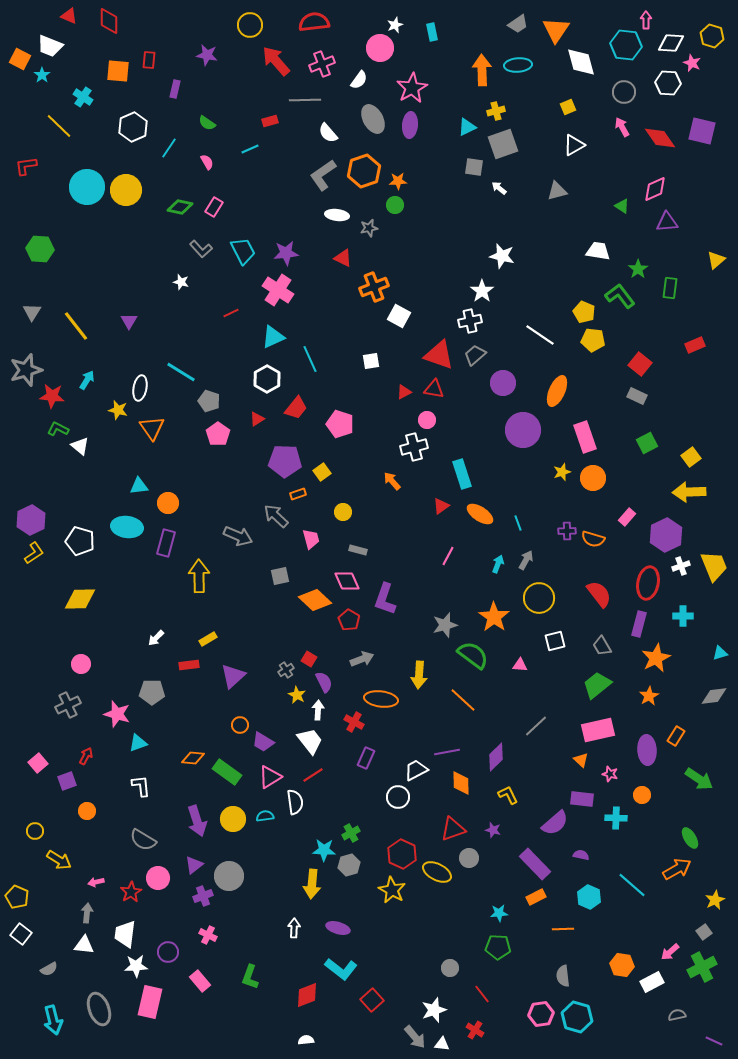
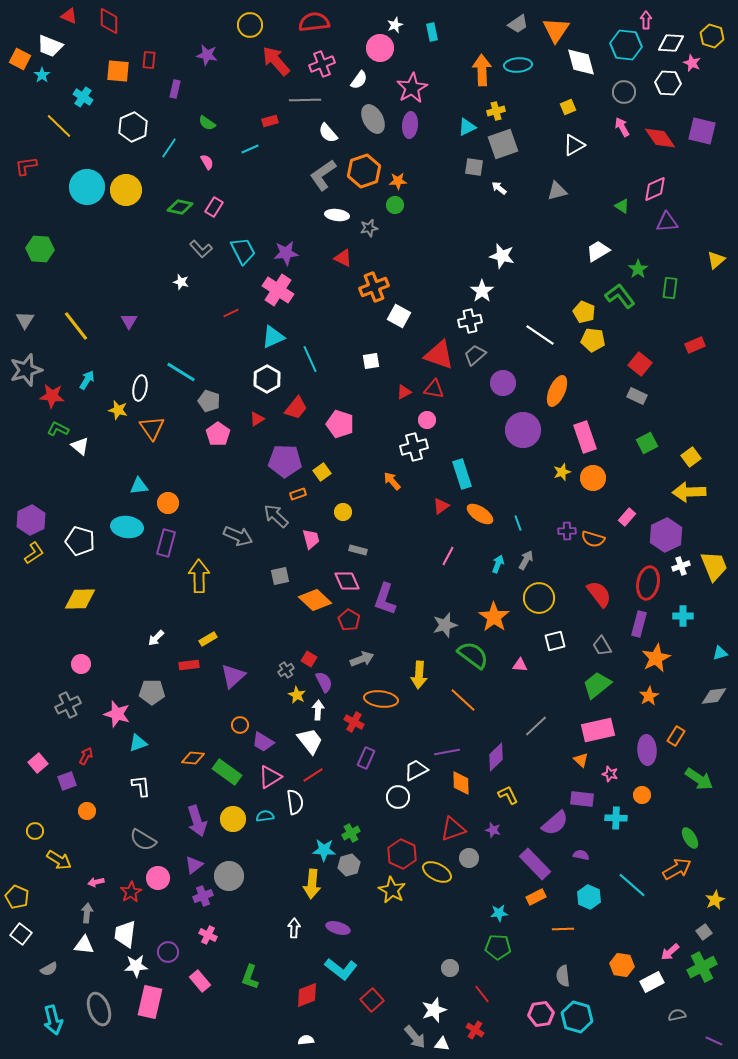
white trapezoid at (598, 251): rotated 40 degrees counterclockwise
gray triangle at (32, 312): moved 7 px left, 8 px down
